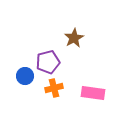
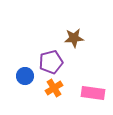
brown star: rotated 24 degrees clockwise
purple pentagon: moved 3 px right
orange cross: rotated 18 degrees counterclockwise
